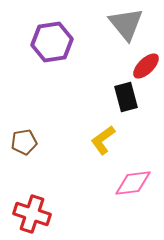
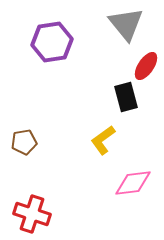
red ellipse: rotated 12 degrees counterclockwise
